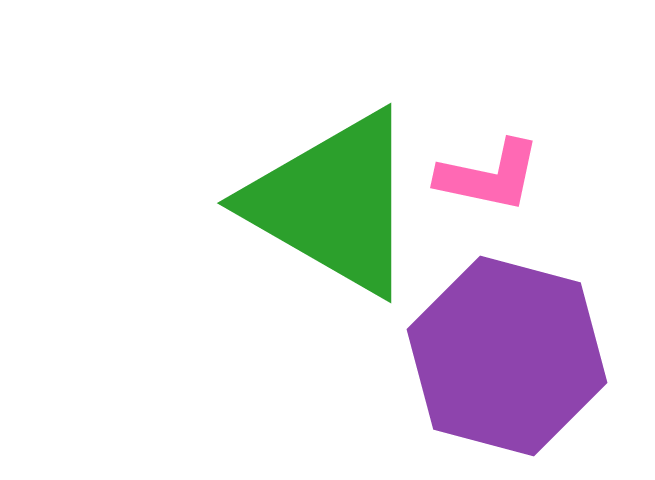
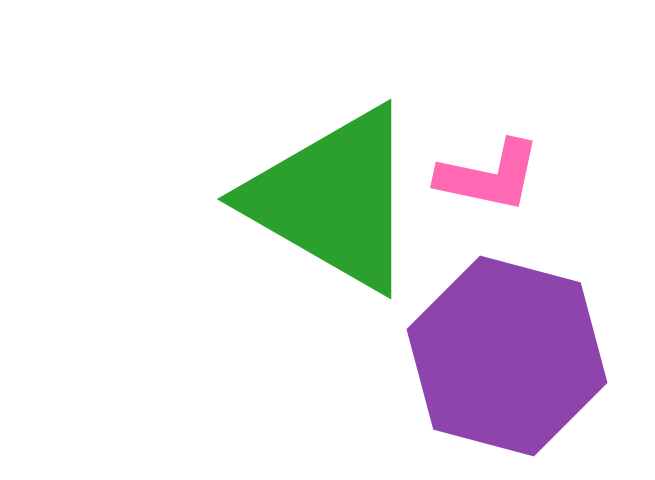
green triangle: moved 4 px up
